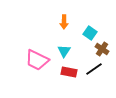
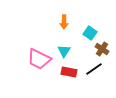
pink trapezoid: moved 2 px right, 1 px up
